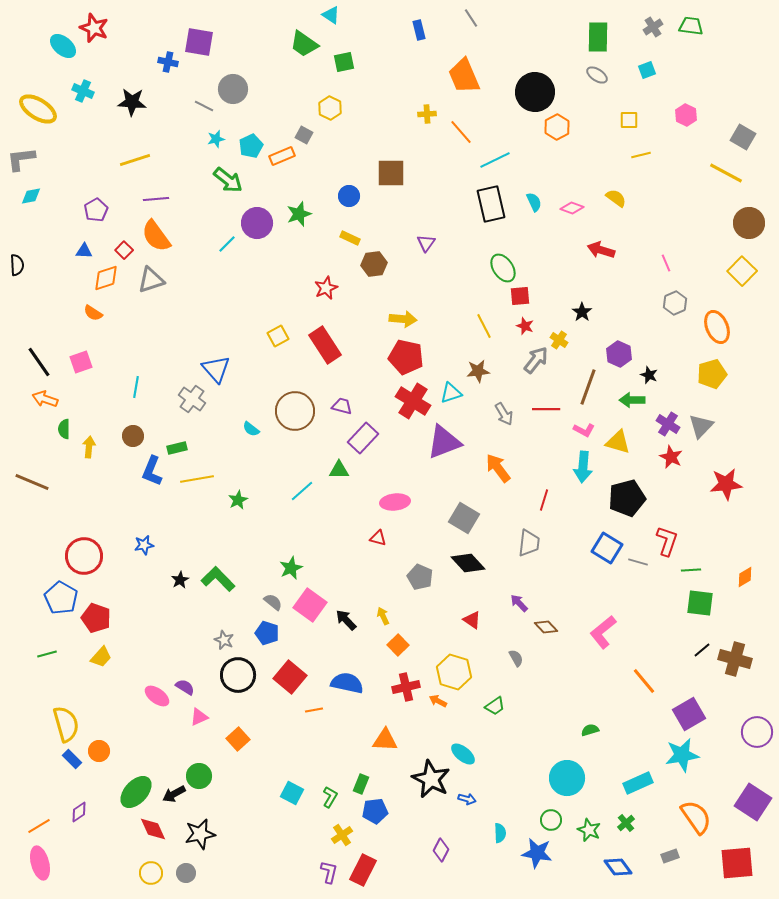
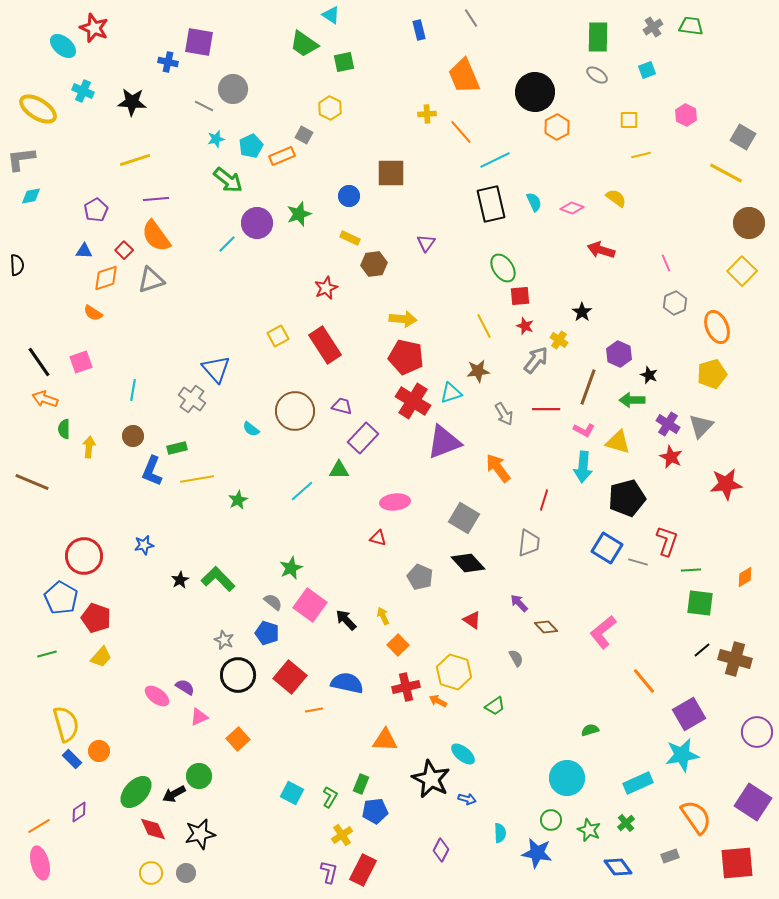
cyan line at (136, 387): moved 3 px left, 3 px down
